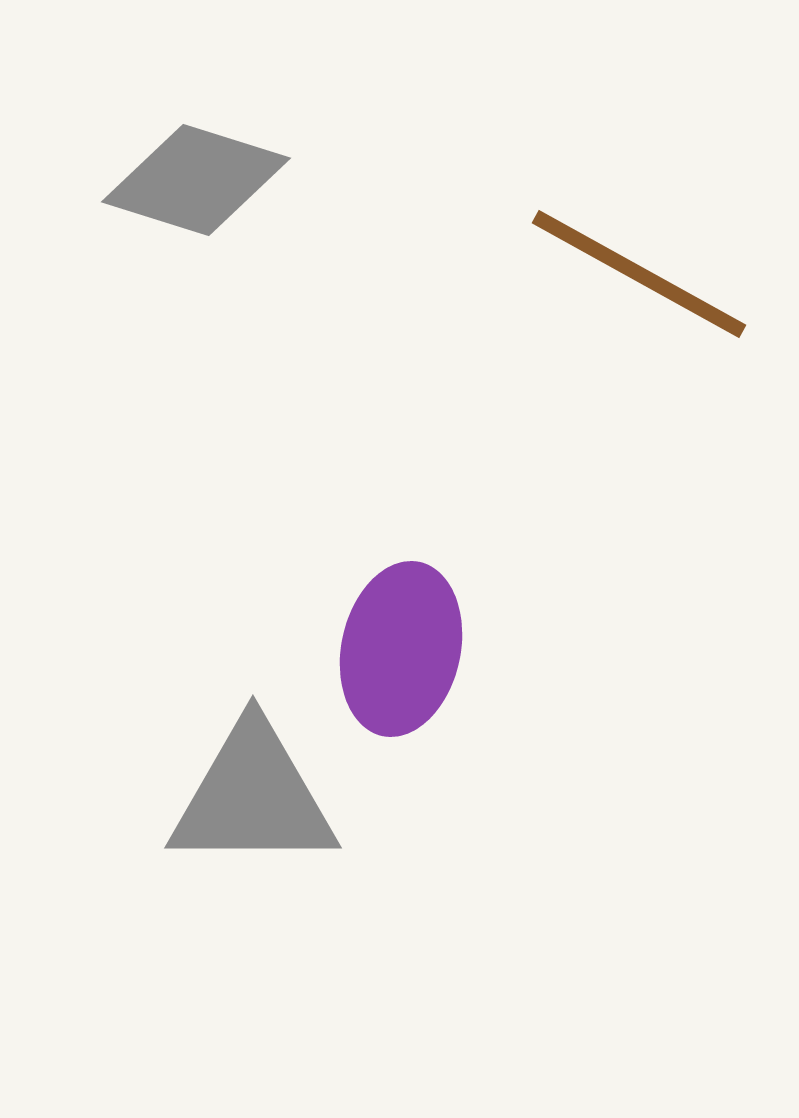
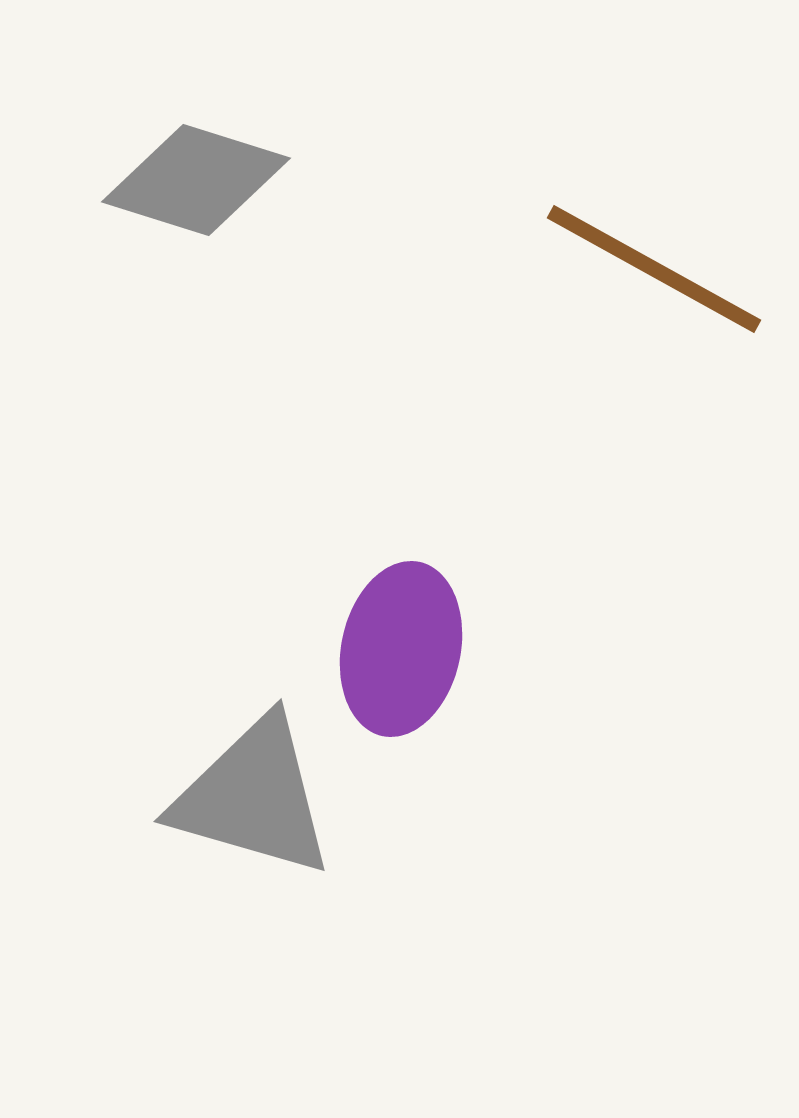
brown line: moved 15 px right, 5 px up
gray triangle: rotated 16 degrees clockwise
